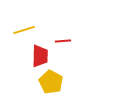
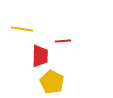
yellow line: moved 2 px left, 1 px up; rotated 25 degrees clockwise
yellow pentagon: moved 1 px right
